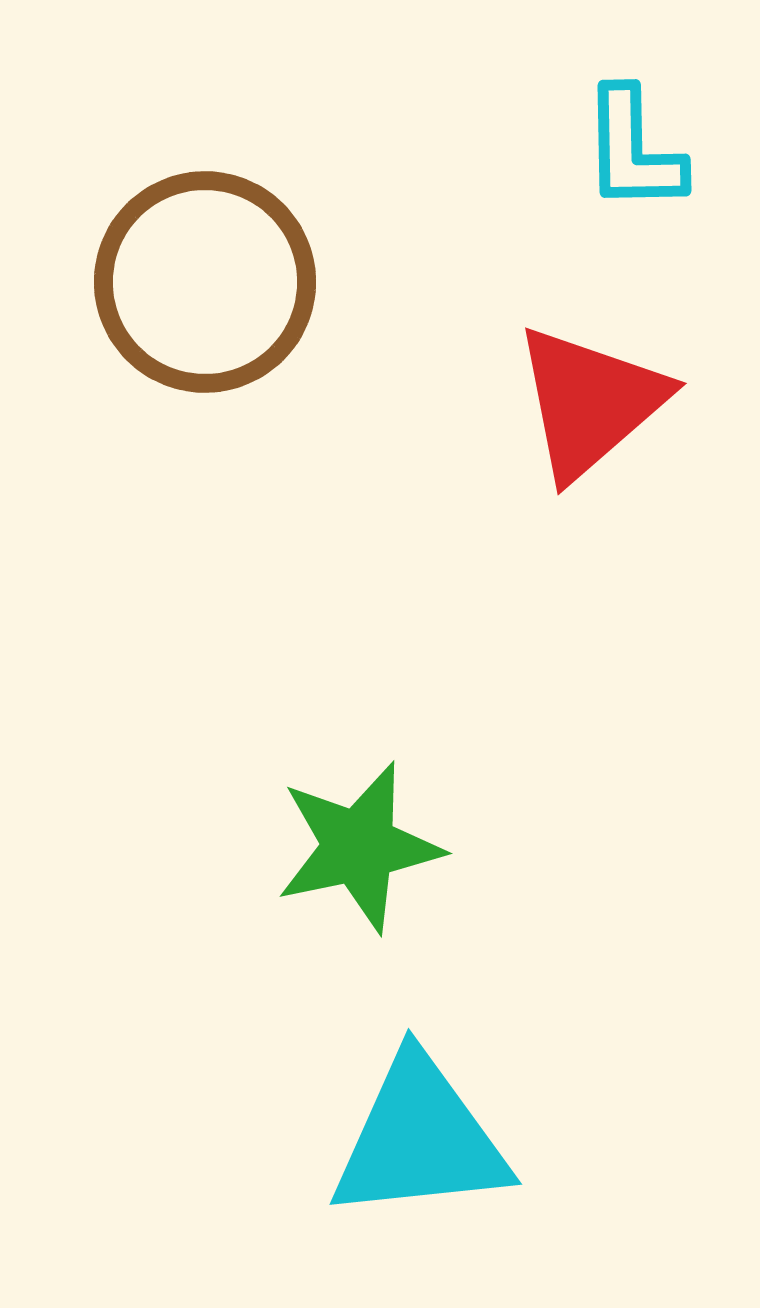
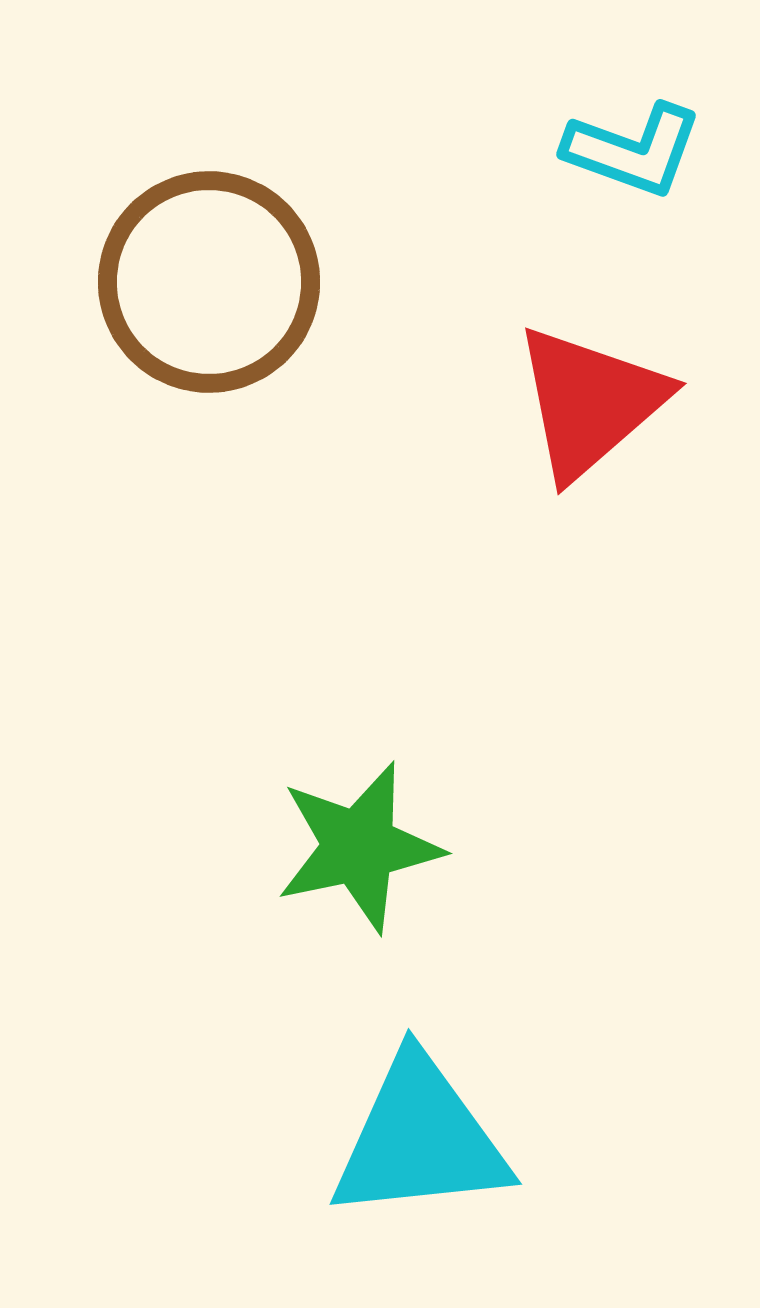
cyan L-shape: rotated 69 degrees counterclockwise
brown circle: moved 4 px right
